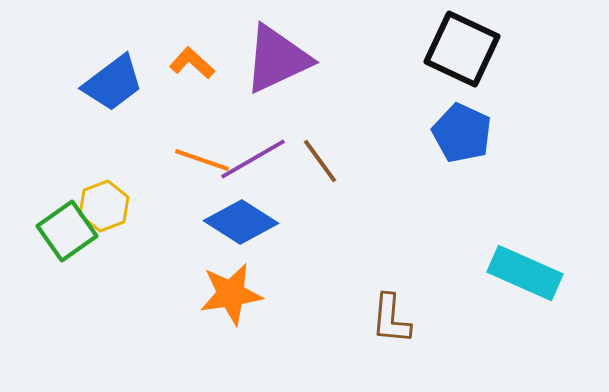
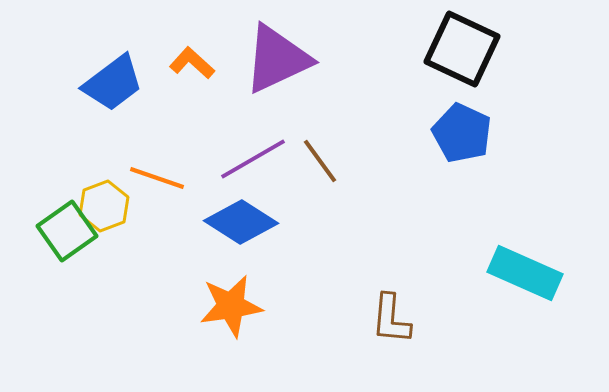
orange line: moved 45 px left, 18 px down
orange star: moved 12 px down
